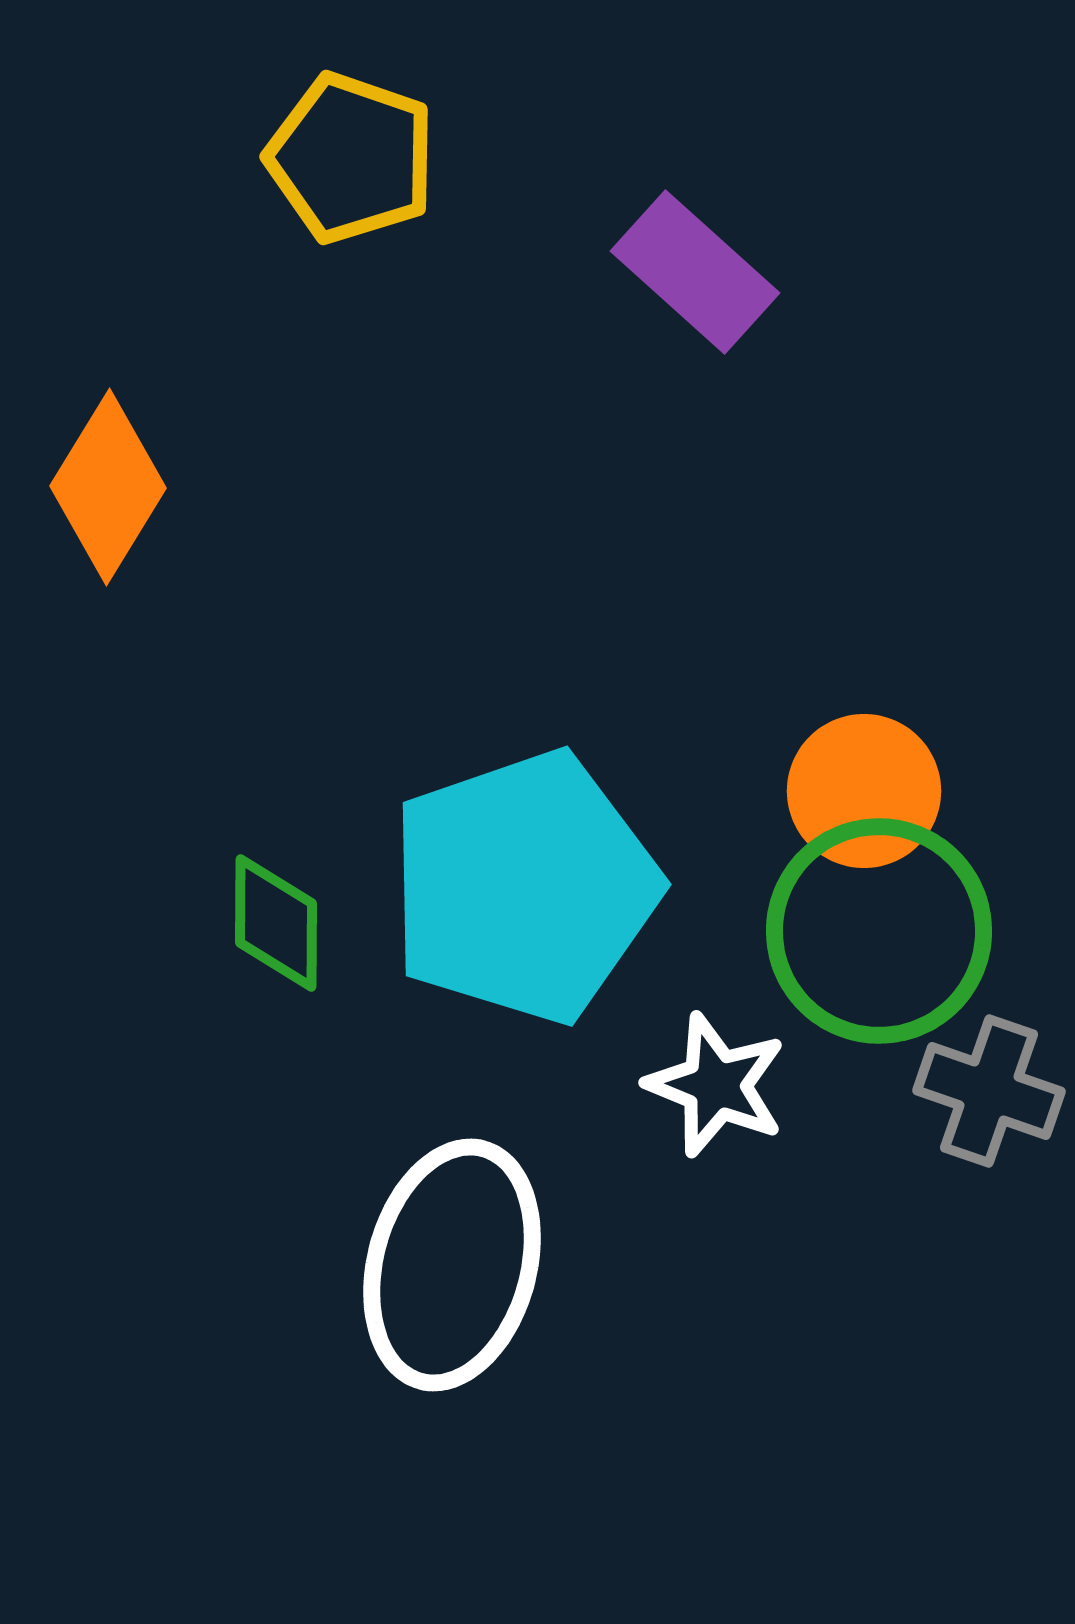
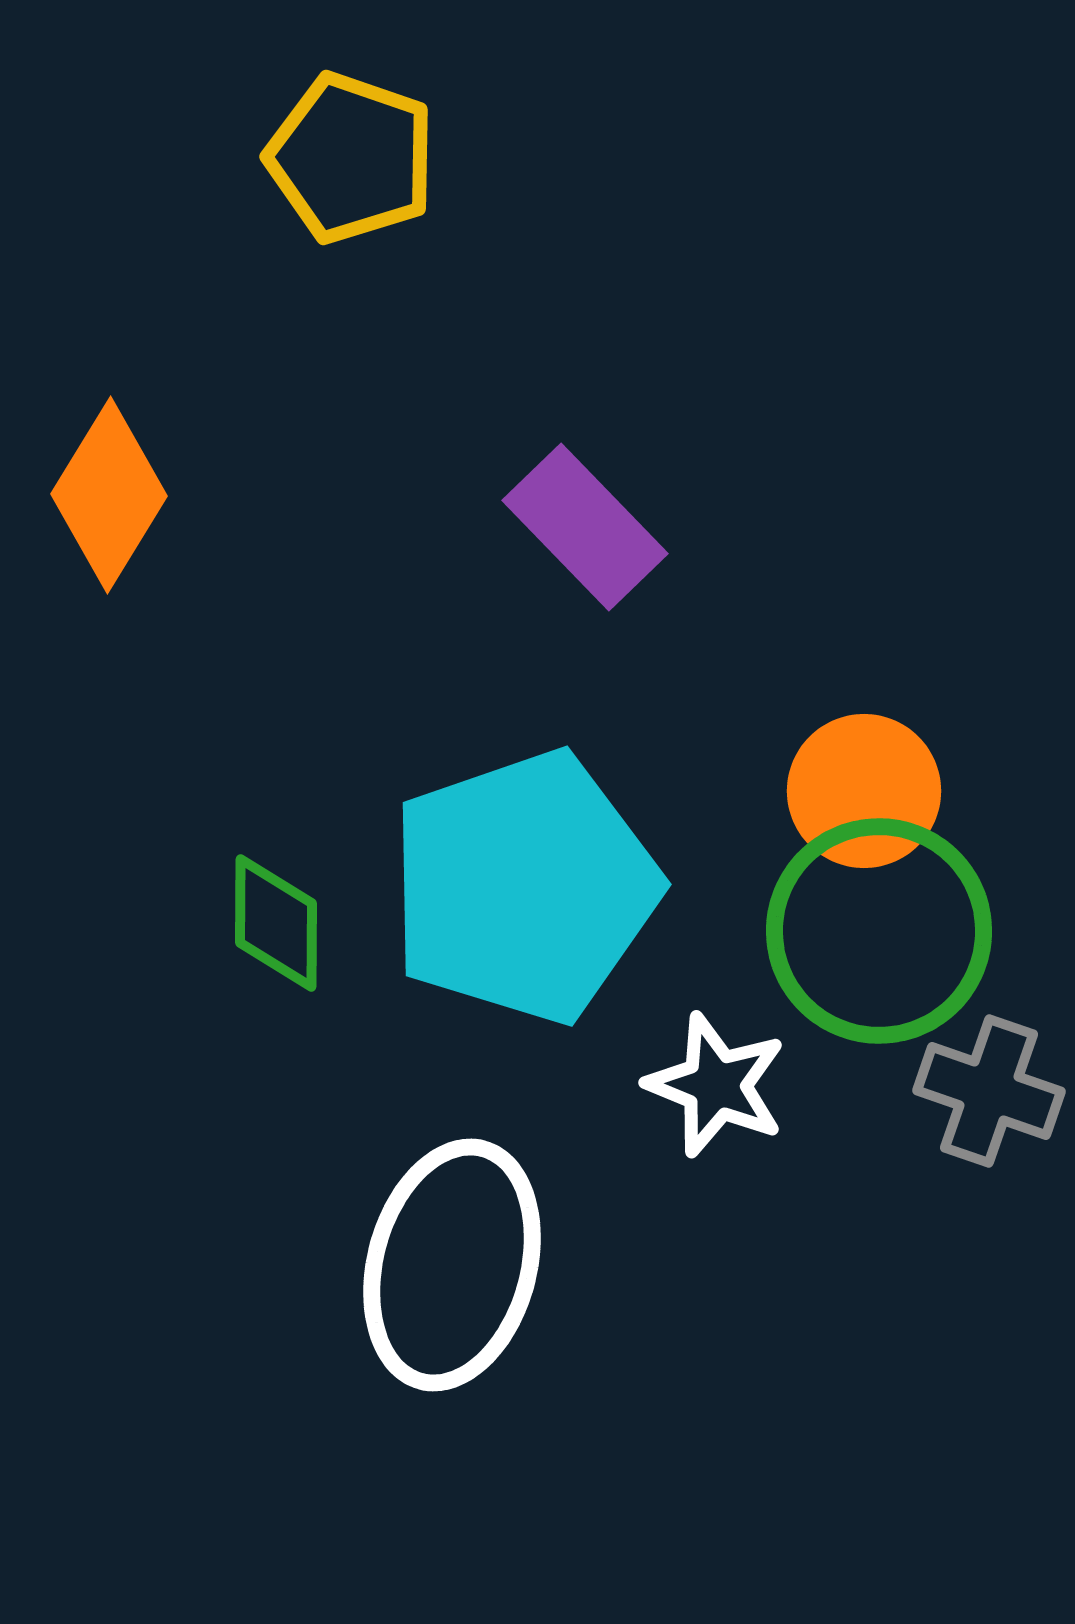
purple rectangle: moved 110 px left, 255 px down; rotated 4 degrees clockwise
orange diamond: moved 1 px right, 8 px down
